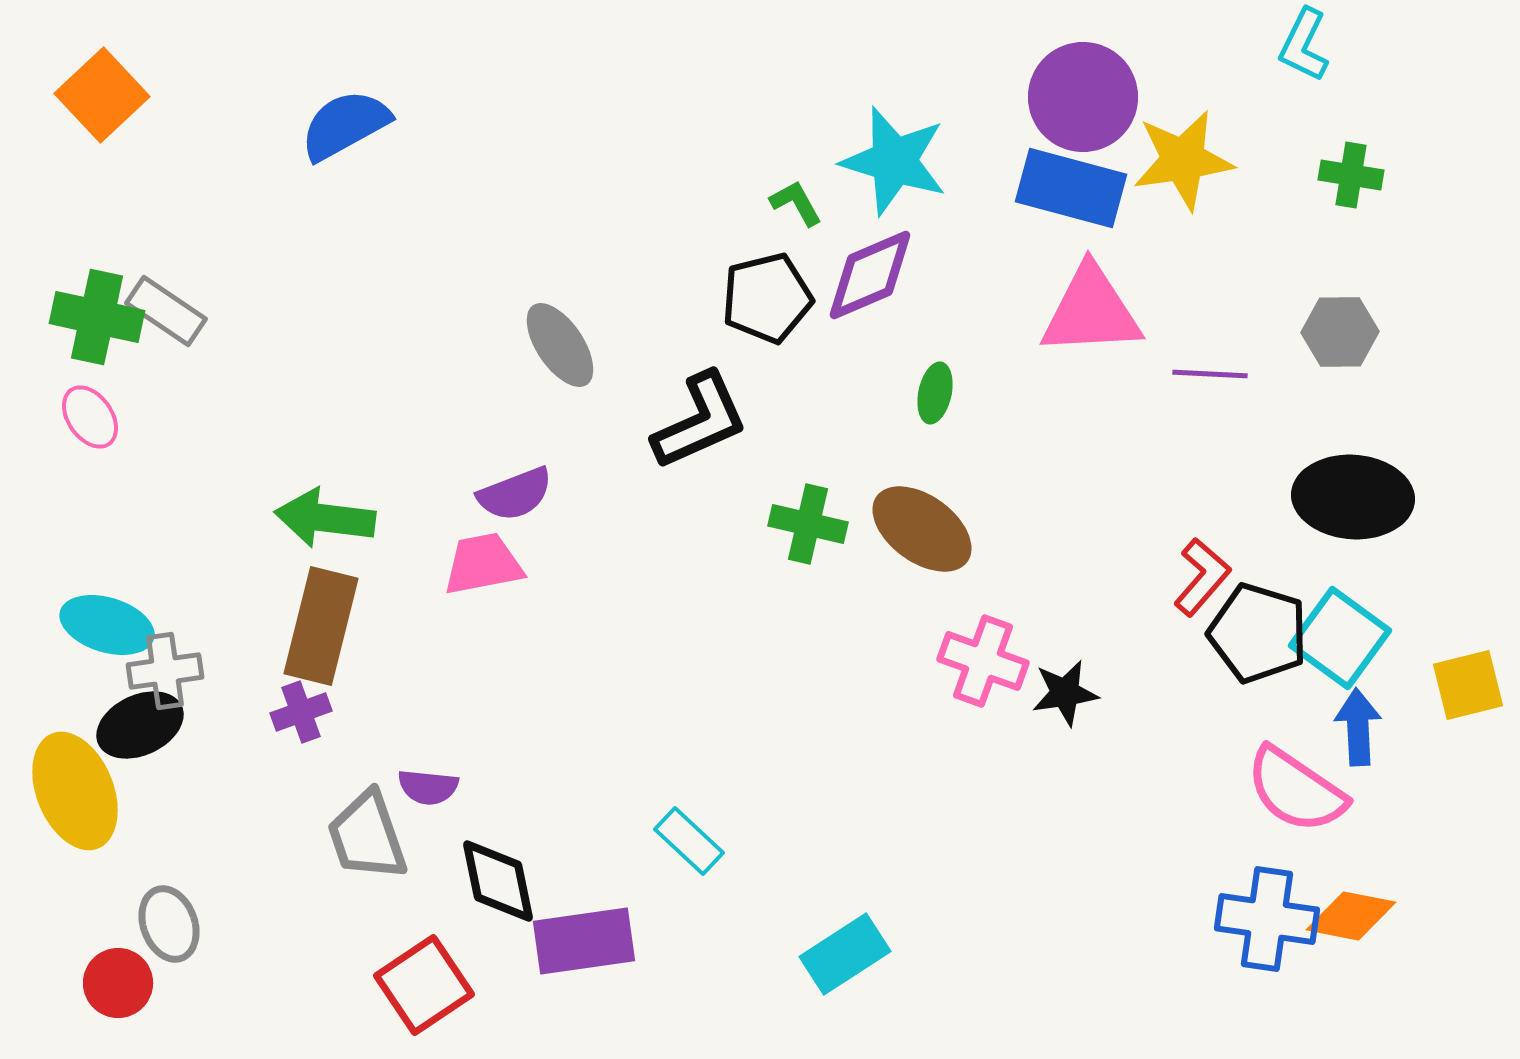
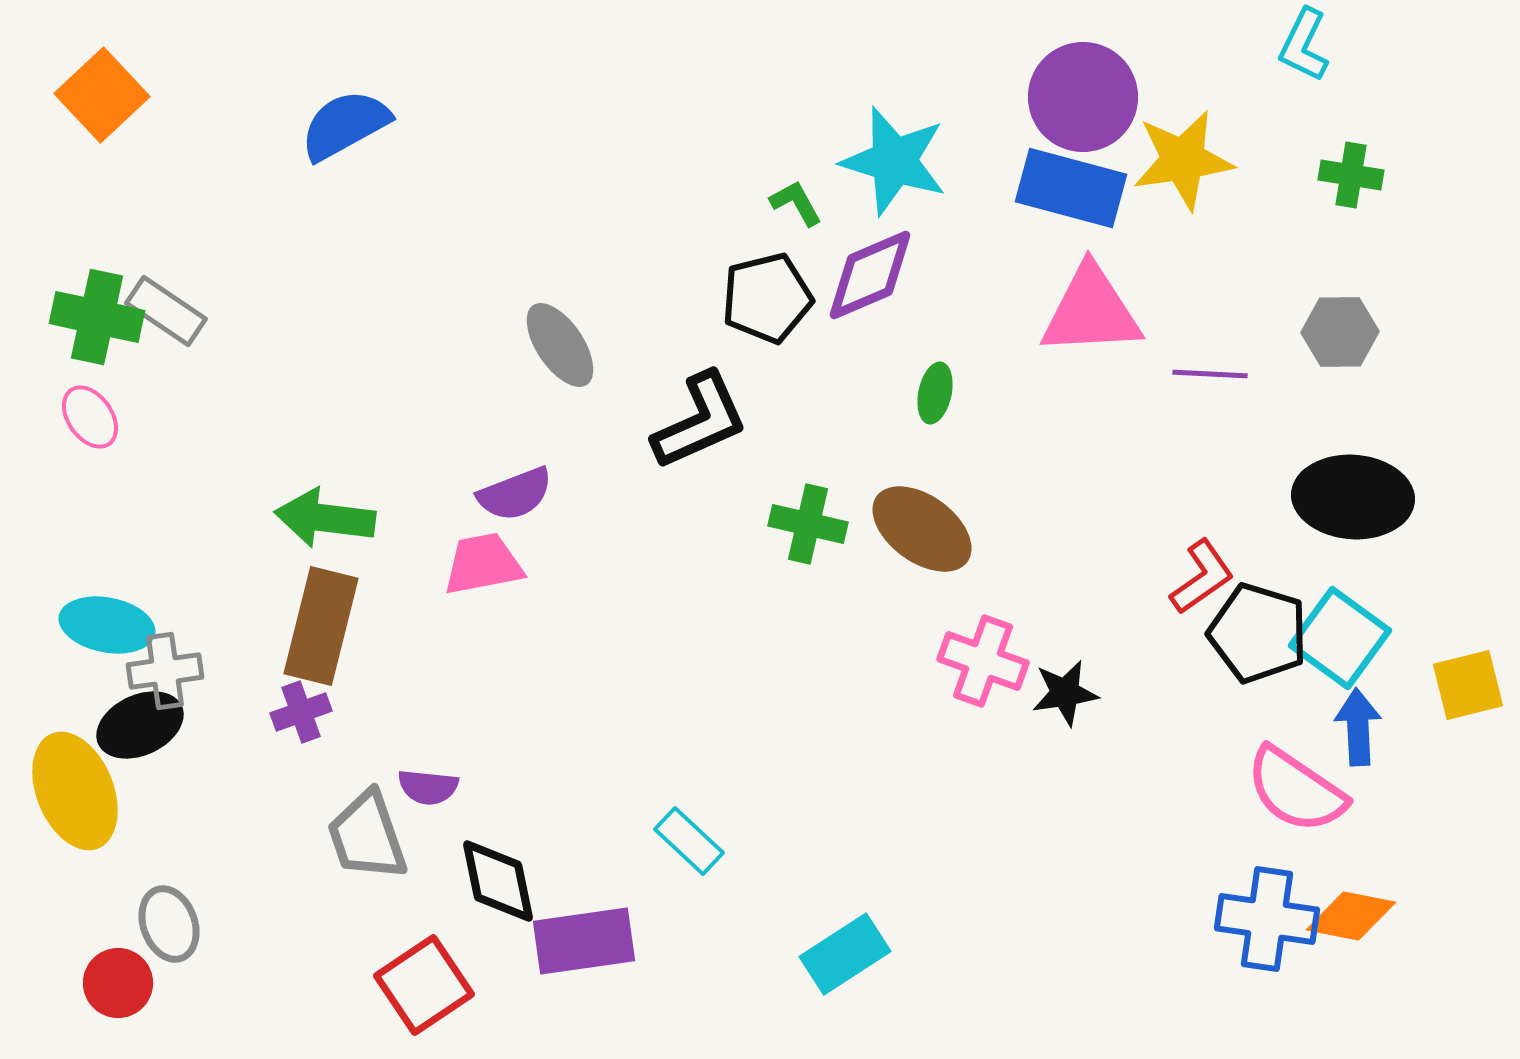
red L-shape at (1202, 577): rotated 14 degrees clockwise
cyan ellipse at (107, 625): rotated 6 degrees counterclockwise
